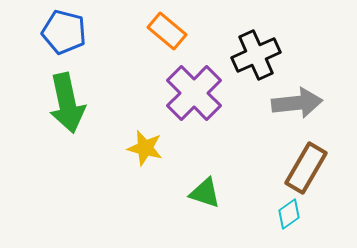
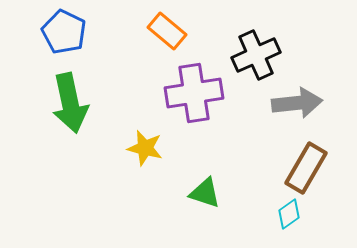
blue pentagon: rotated 12 degrees clockwise
purple cross: rotated 36 degrees clockwise
green arrow: moved 3 px right
